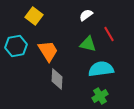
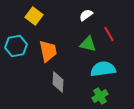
orange trapezoid: rotated 20 degrees clockwise
cyan semicircle: moved 2 px right
gray diamond: moved 1 px right, 3 px down
